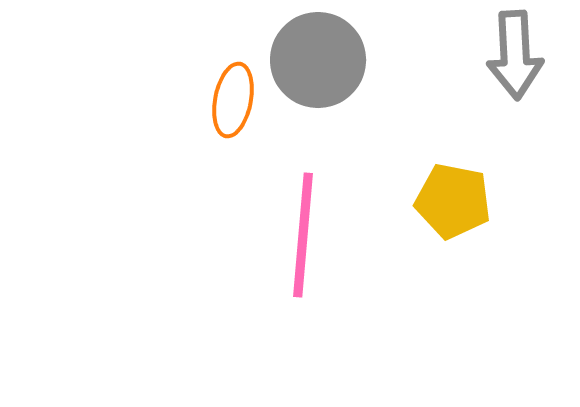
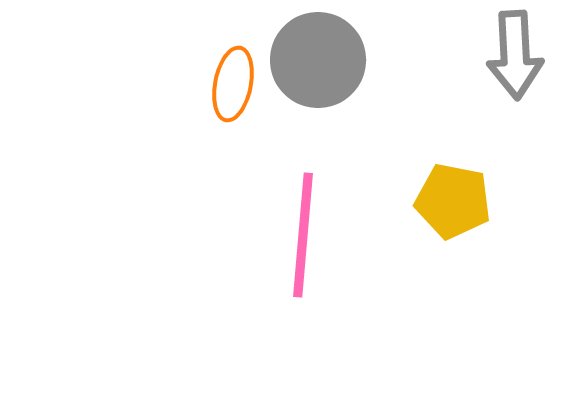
orange ellipse: moved 16 px up
